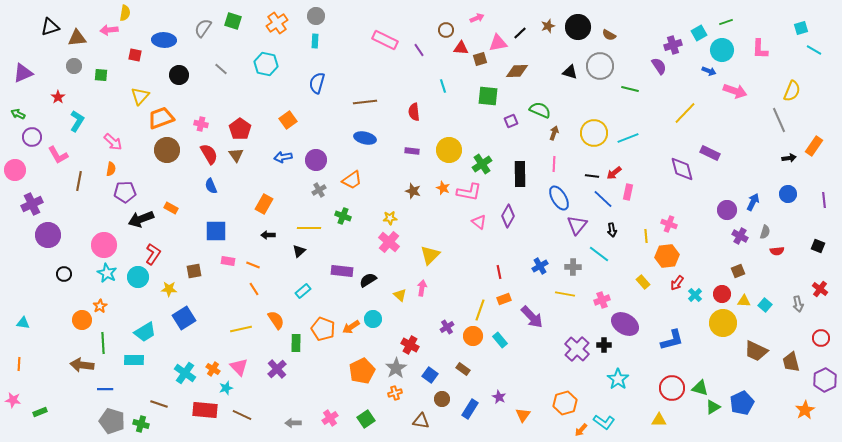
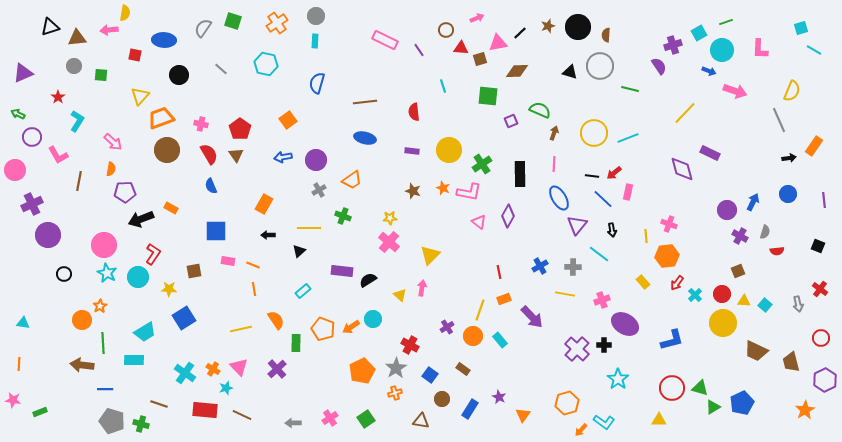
brown semicircle at (609, 35): moved 3 px left; rotated 64 degrees clockwise
orange line at (254, 289): rotated 24 degrees clockwise
orange hexagon at (565, 403): moved 2 px right
